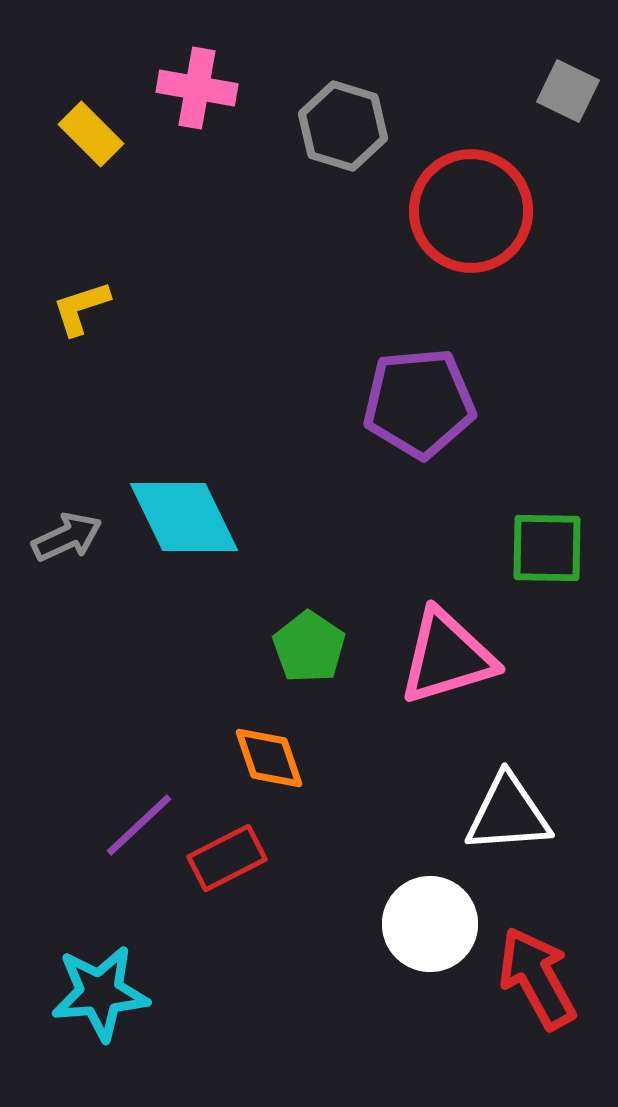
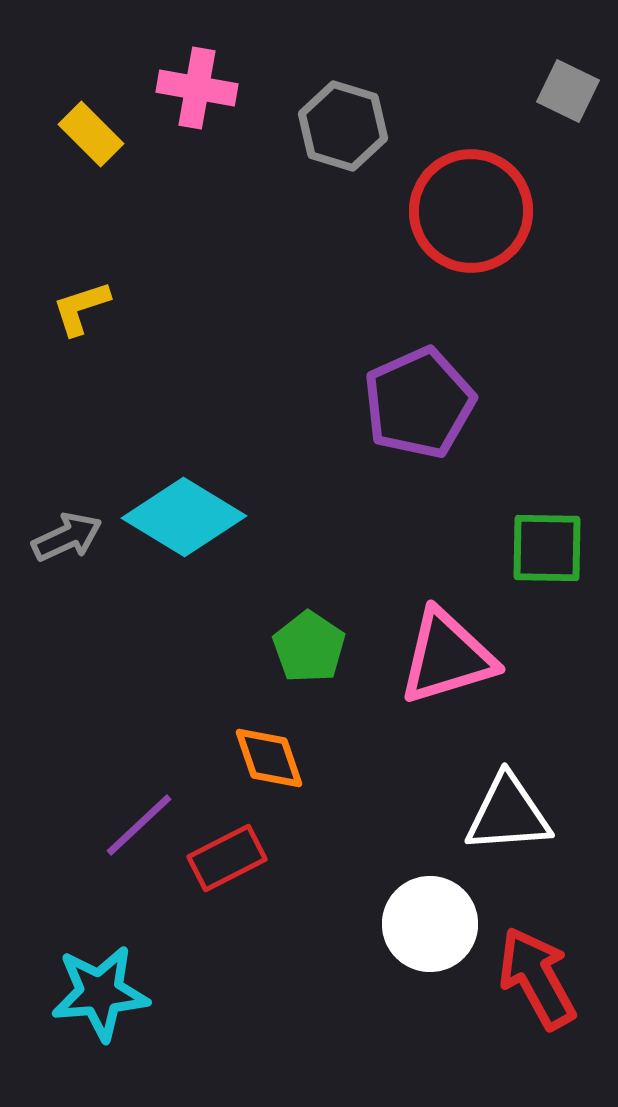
purple pentagon: rotated 19 degrees counterclockwise
cyan diamond: rotated 33 degrees counterclockwise
